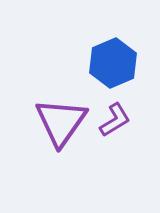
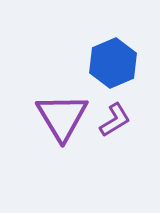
purple triangle: moved 1 px right, 5 px up; rotated 6 degrees counterclockwise
